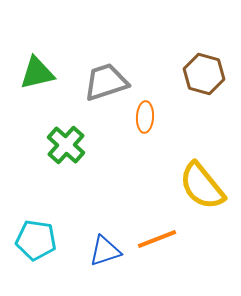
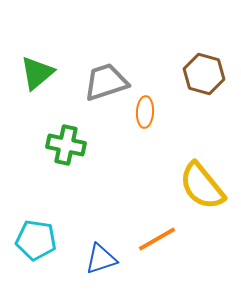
green triangle: rotated 27 degrees counterclockwise
orange ellipse: moved 5 px up
green cross: rotated 30 degrees counterclockwise
orange line: rotated 9 degrees counterclockwise
blue triangle: moved 4 px left, 8 px down
